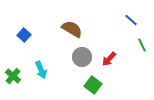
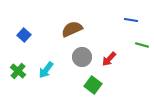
blue line: rotated 32 degrees counterclockwise
brown semicircle: rotated 55 degrees counterclockwise
green line: rotated 48 degrees counterclockwise
cyan arrow: moved 5 px right; rotated 60 degrees clockwise
green cross: moved 5 px right, 5 px up
